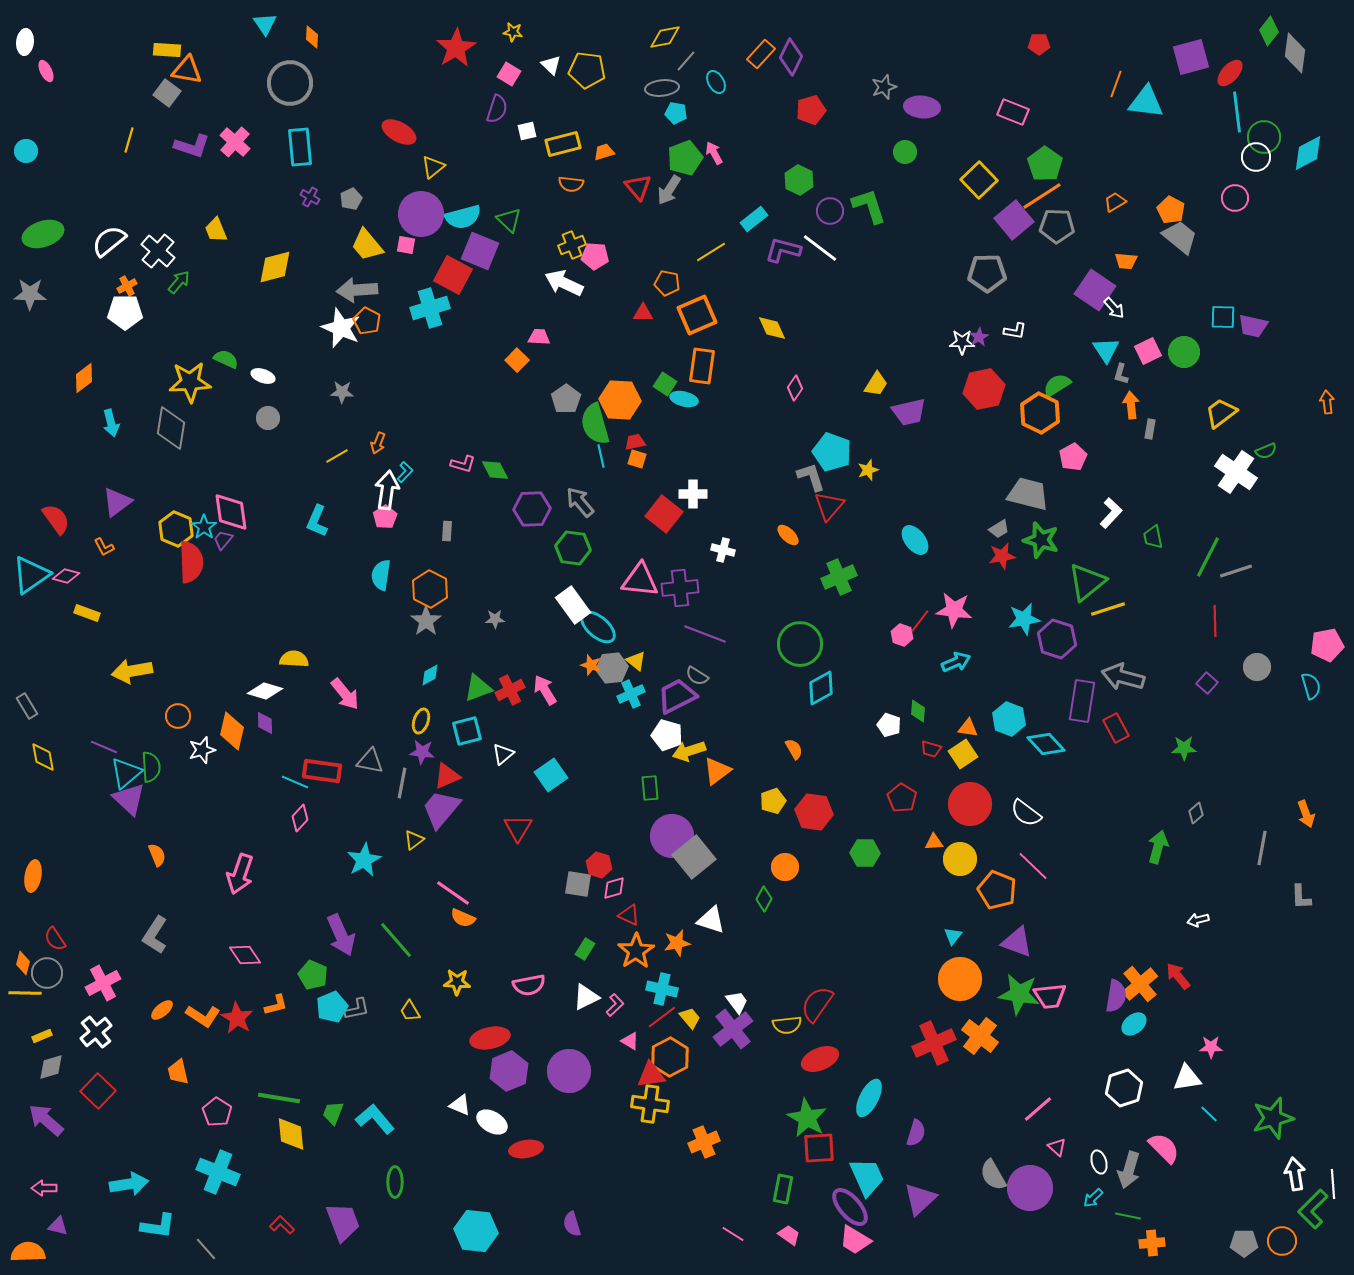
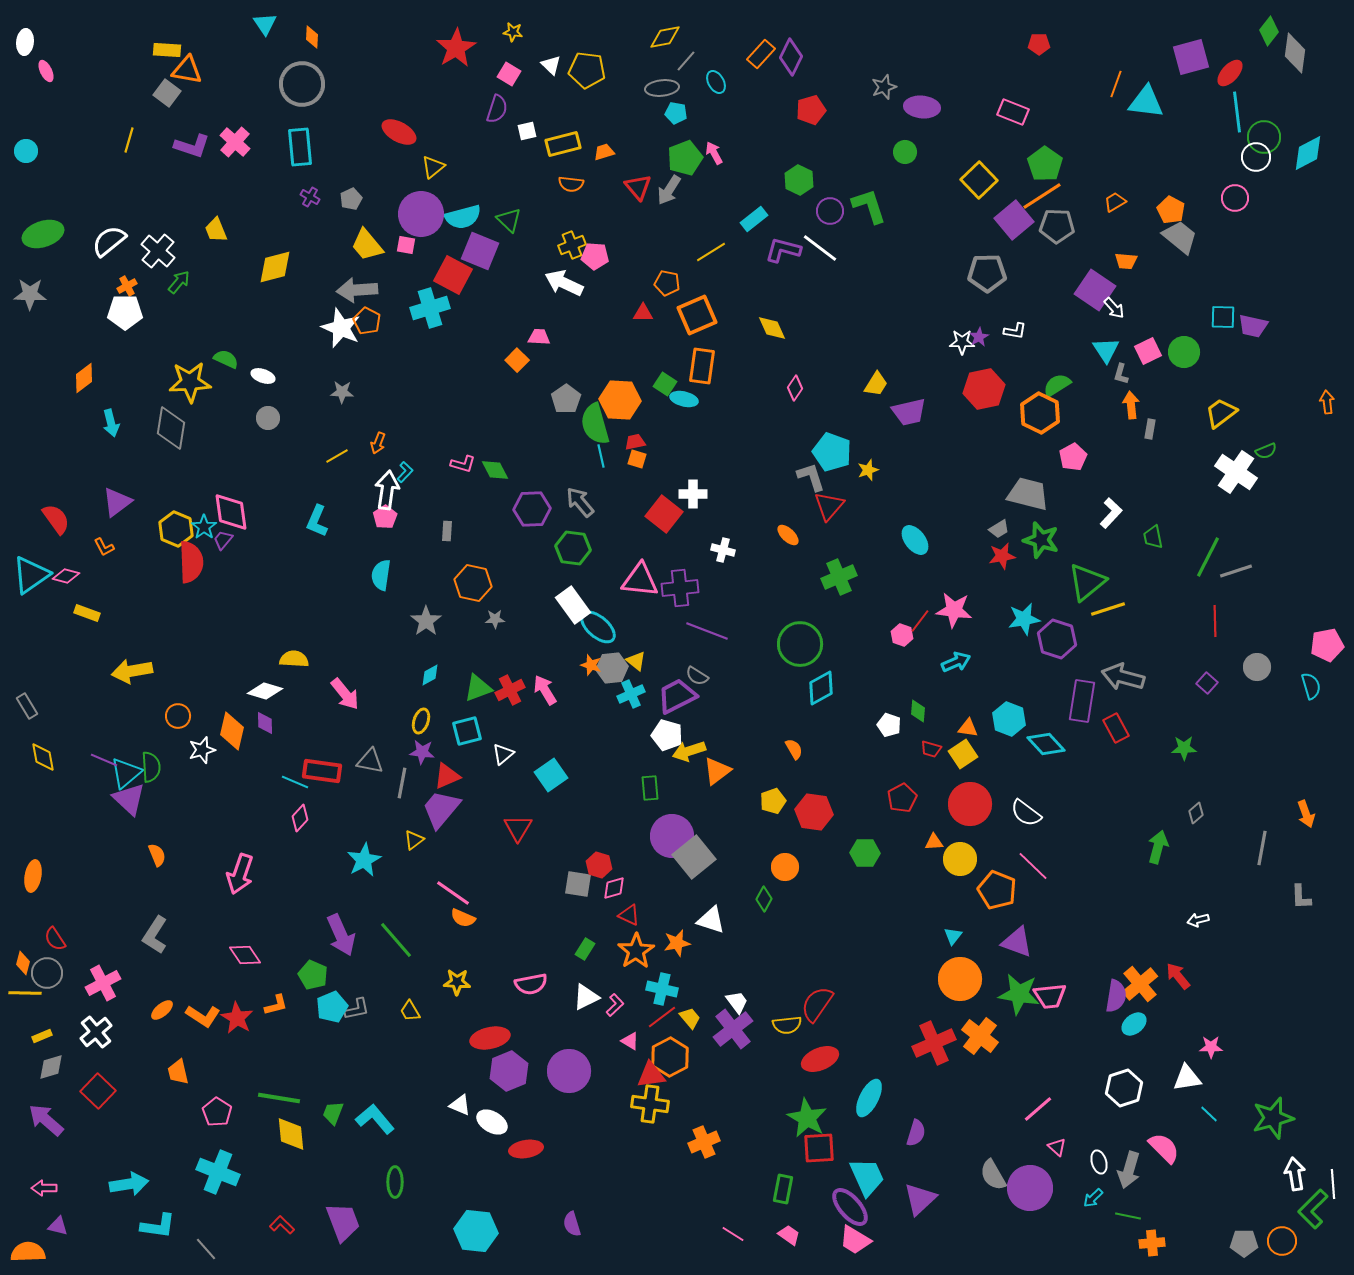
gray circle at (290, 83): moved 12 px right, 1 px down
orange hexagon at (430, 589): moved 43 px right, 6 px up; rotated 15 degrees counterclockwise
purple line at (705, 634): moved 2 px right, 3 px up
purple line at (104, 747): moved 13 px down
red pentagon at (902, 798): rotated 12 degrees clockwise
pink semicircle at (529, 985): moved 2 px right, 1 px up
